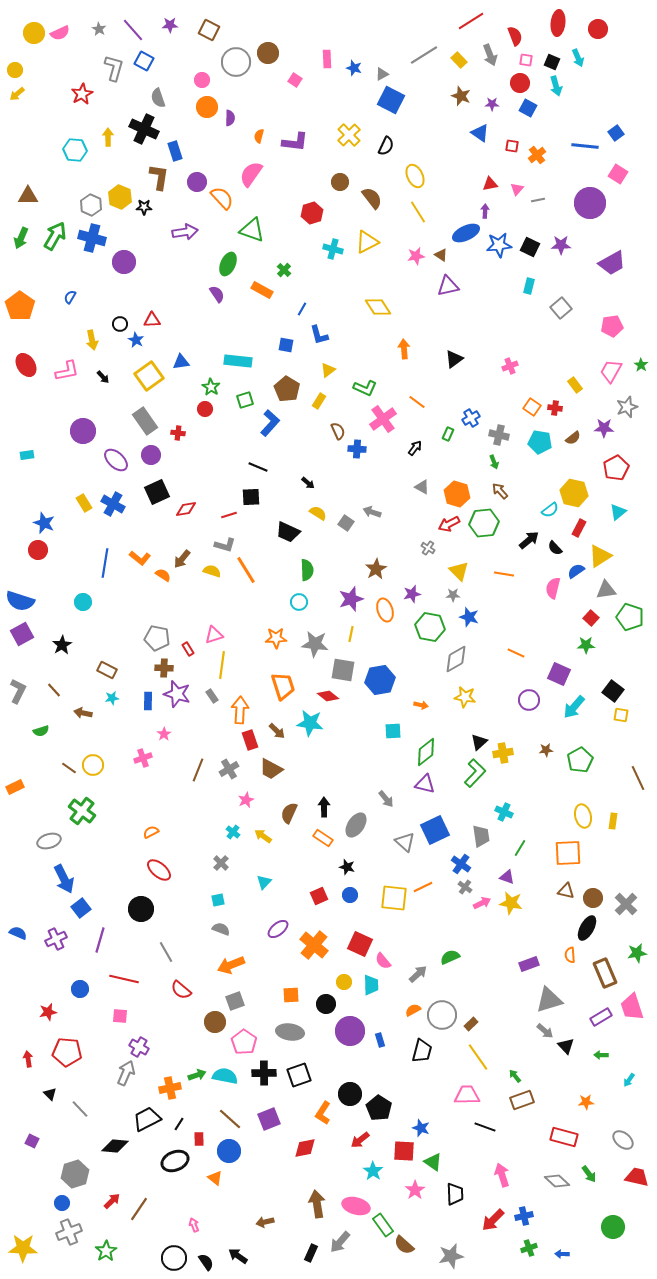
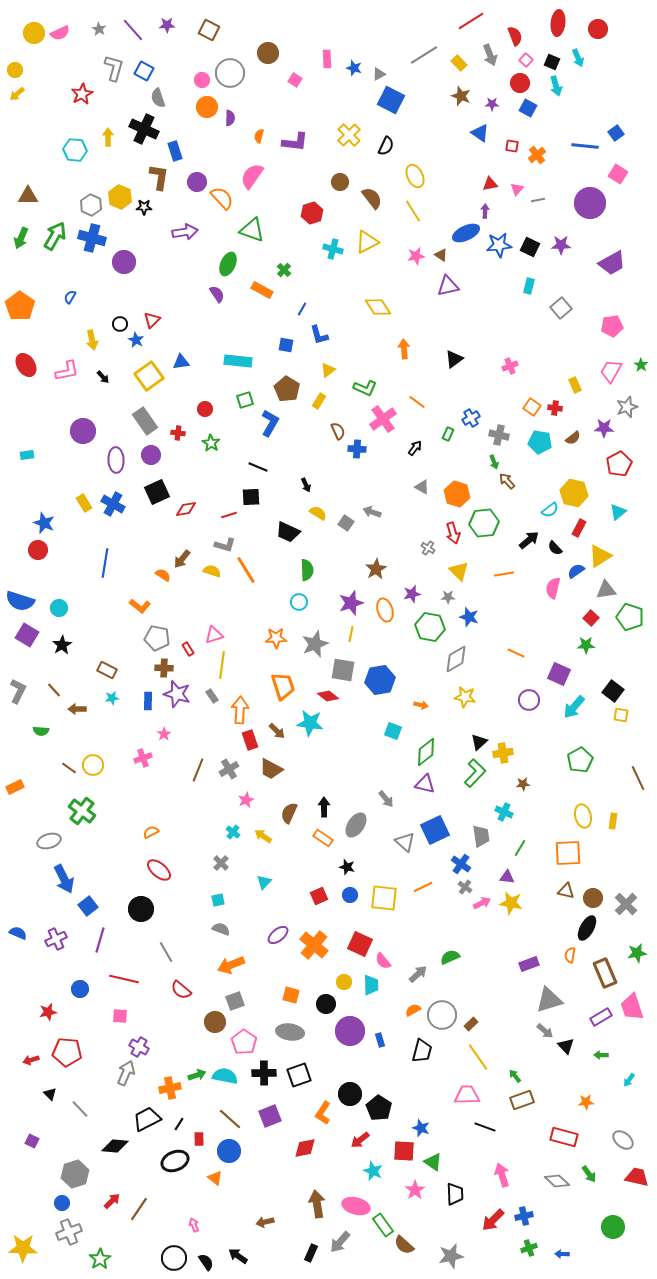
purple star at (170, 25): moved 3 px left
yellow rectangle at (459, 60): moved 3 px down
pink square at (526, 60): rotated 32 degrees clockwise
blue square at (144, 61): moved 10 px down
gray circle at (236, 62): moved 6 px left, 11 px down
gray triangle at (382, 74): moved 3 px left
pink semicircle at (251, 174): moved 1 px right, 2 px down
yellow line at (418, 212): moved 5 px left, 1 px up
red triangle at (152, 320): rotated 42 degrees counterclockwise
yellow rectangle at (575, 385): rotated 14 degrees clockwise
green star at (211, 387): moved 56 px down
blue L-shape at (270, 423): rotated 12 degrees counterclockwise
purple ellipse at (116, 460): rotated 45 degrees clockwise
red pentagon at (616, 468): moved 3 px right, 4 px up
black arrow at (308, 483): moved 2 px left, 2 px down; rotated 24 degrees clockwise
brown arrow at (500, 491): moved 7 px right, 10 px up
red arrow at (449, 524): moved 4 px right, 9 px down; rotated 80 degrees counterclockwise
orange L-shape at (140, 558): moved 48 px down
orange line at (504, 574): rotated 18 degrees counterclockwise
gray star at (453, 595): moved 5 px left, 2 px down
purple star at (351, 599): moved 4 px down
cyan circle at (83, 602): moved 24 px left, 6 px down
purple square at (22, 634): moved 5 px right, 1 px down; rotated 30 degrees counterclockwise
gray star at (315, 644): rotated 28 degrees counterclockwise
brown arrow at (83, 713): moved 6 px left, 4 px up; rotated 12 degrees counterclockwise
green semicircle at (41, 731): rotated 21 degrees clockwise
cyan square at (393, 731): rotated 24 degrees clockwise
brown star at (546, 750): moved 23 px left, 34 px down
purple triangle at (507, 877): rotated 14 degrees counterclockwise
yellow square at (394, 898): moved 10 px left
blue square at (81, 908): moved 7 px right, 2 px up
purple ellipse at (278, 929): moved 6 px down
orange semicircle at (570, 955): rotated 14 degrees clockwise
orange square at (291, 995): rotated 18 degrees clockwise
red arrow at (28, 1059): moved 3 px right, 1 px down; rotated 98 degrees counterclockwise
purple square at (269, 1119): moved 1 px right, 3 px up
cyan star at (373, 1171): rotated 12 degrees counterclockwise
green star at (106, 1251): moved 6 px left, 8 px down
